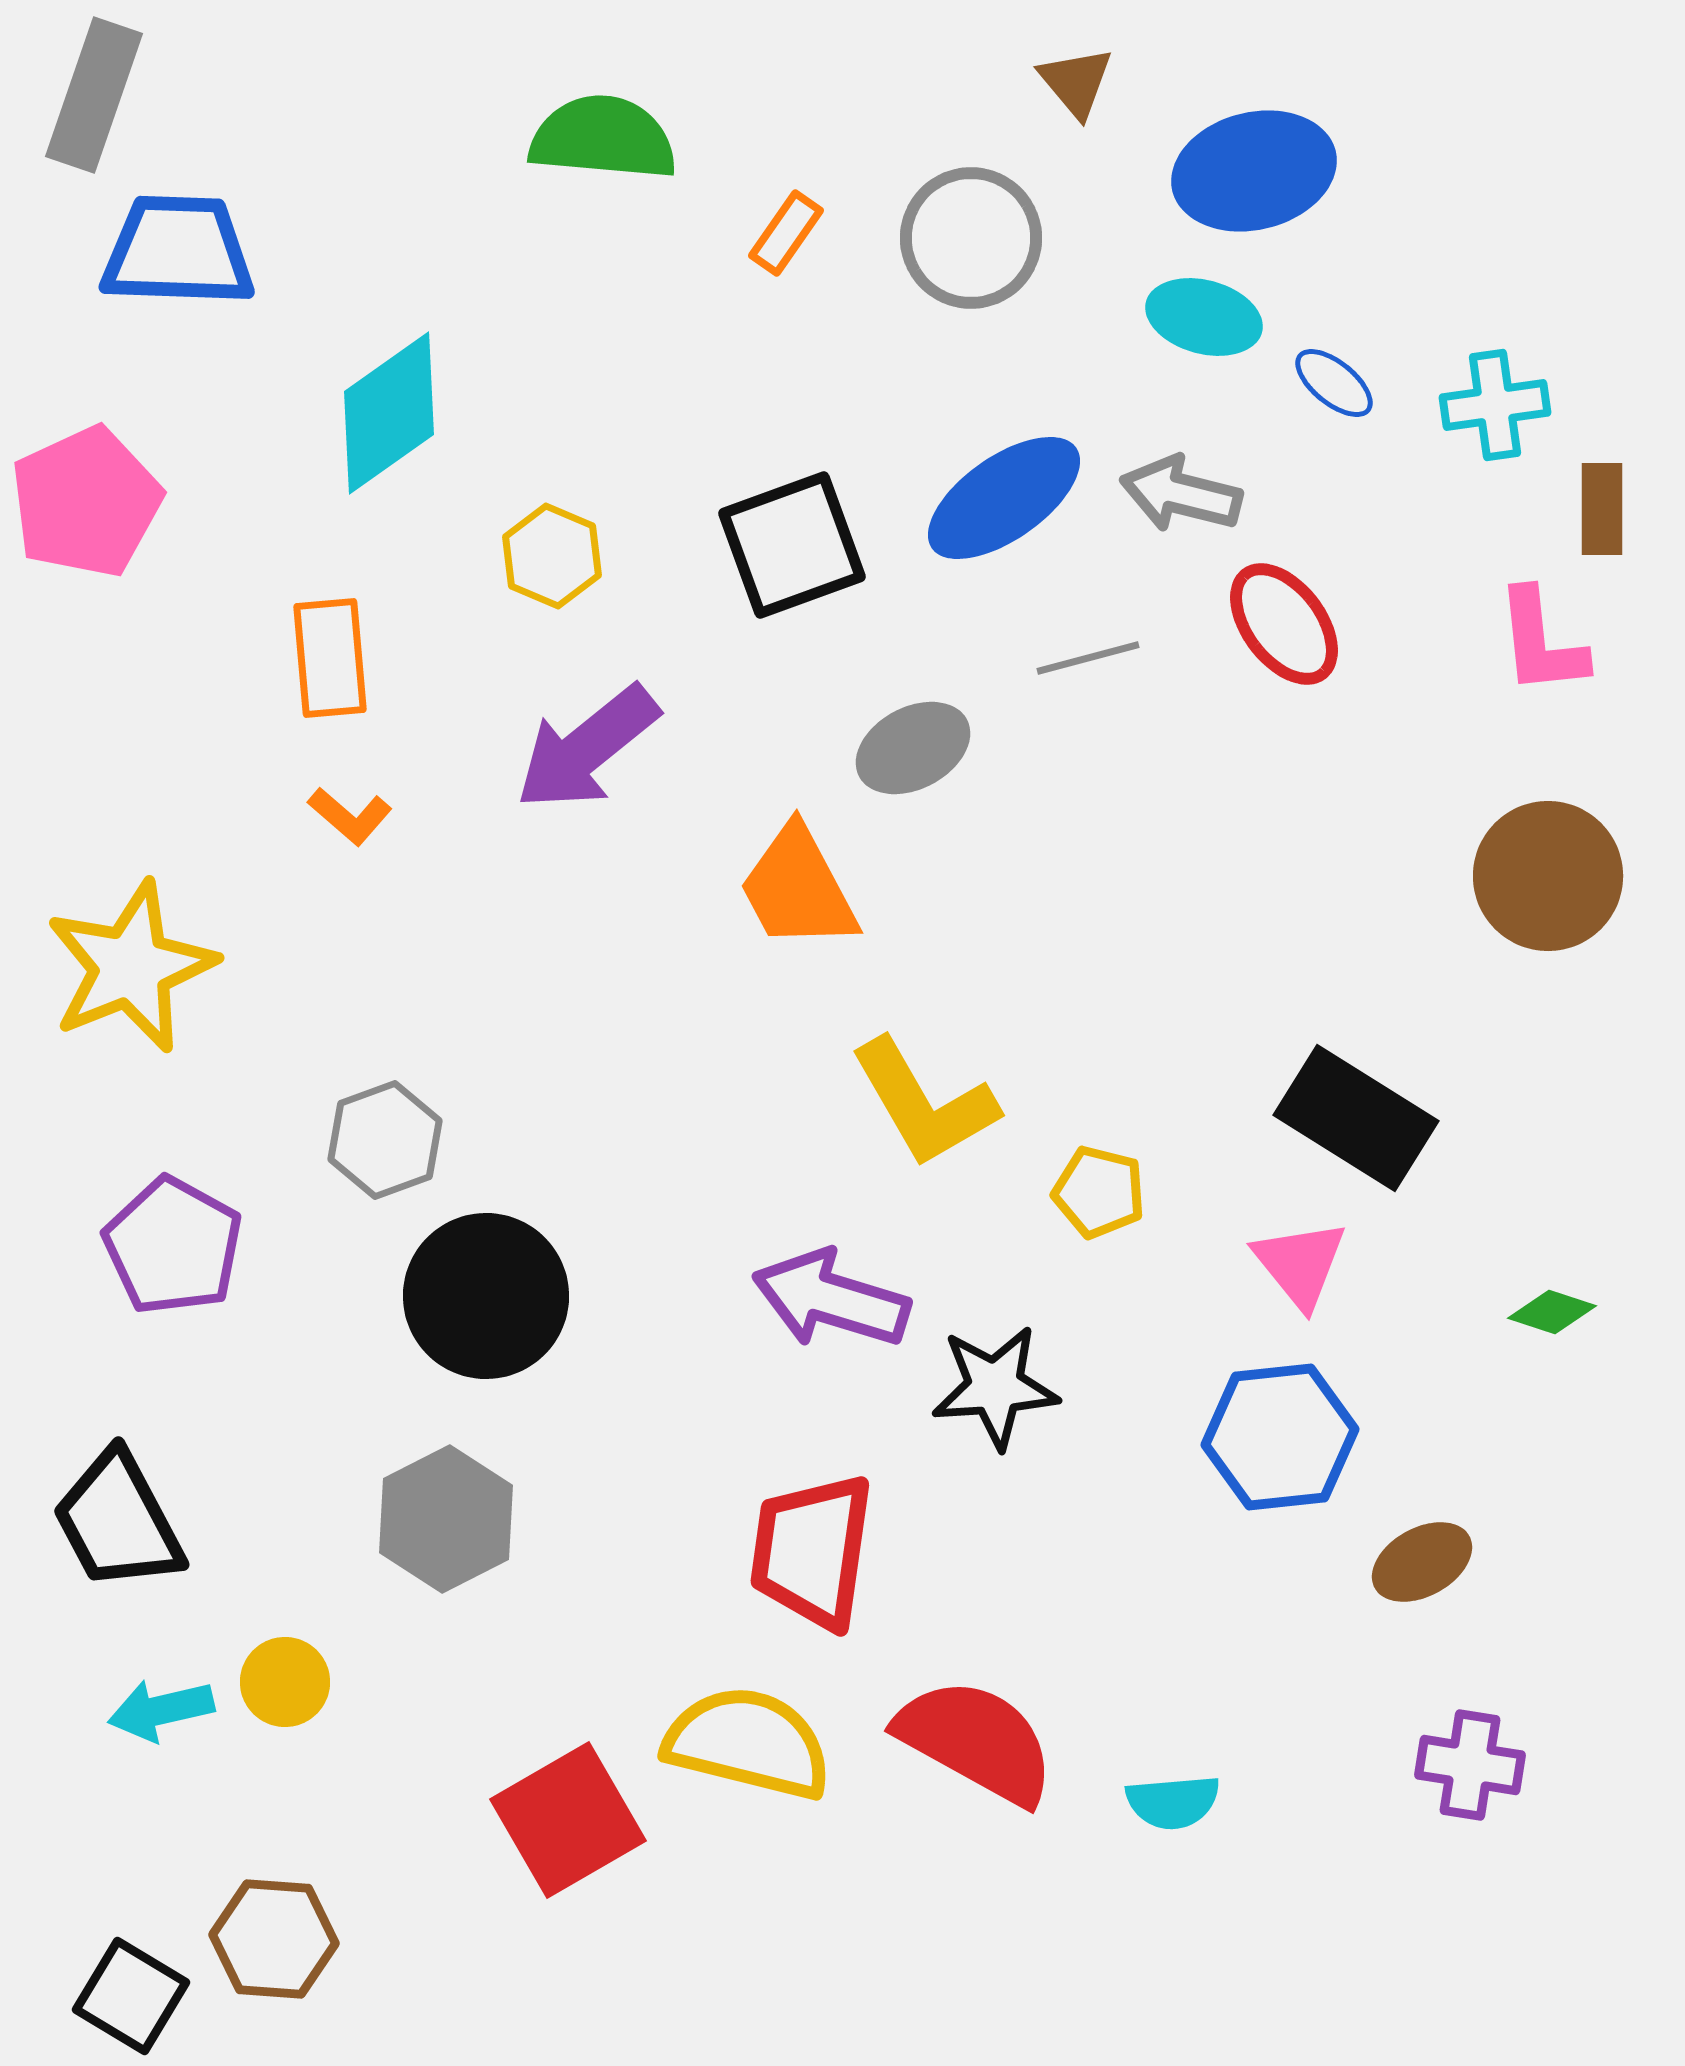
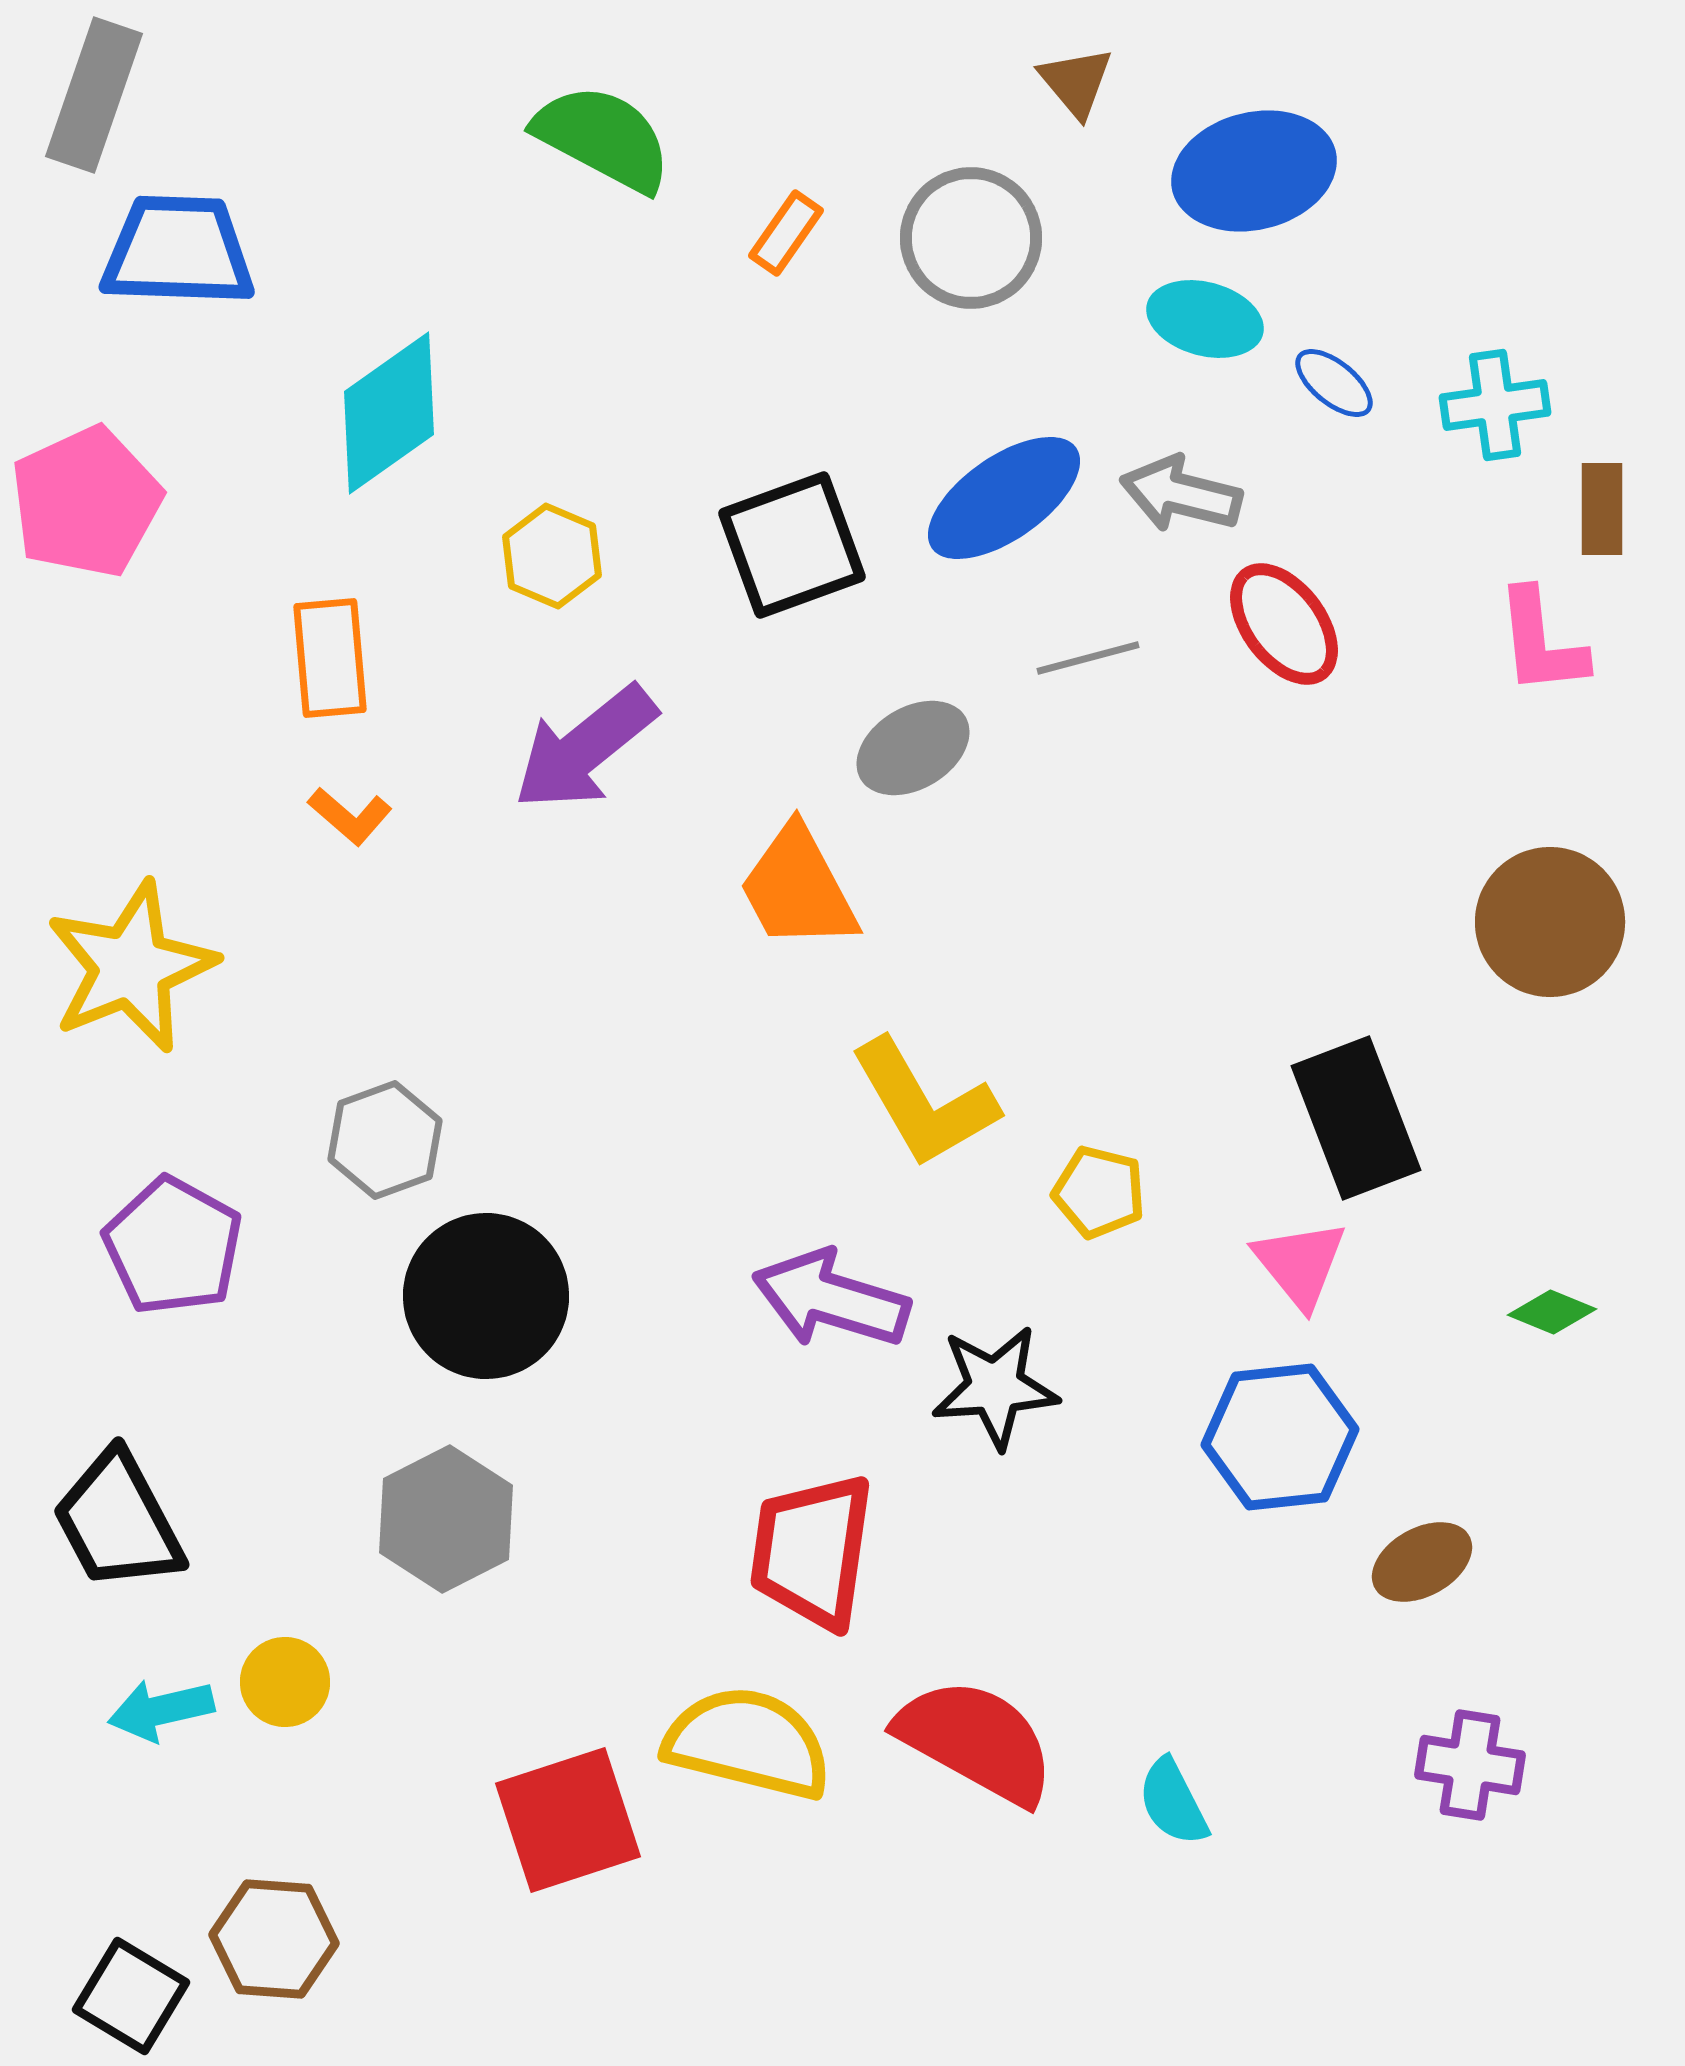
green semicircle at (603, 138): rotated 23 degrees clockwise
cyan ellipse at (1204, 317): moved 1 px right, 2 px down
purple arrow at (587, 748): moved 2 px left
gray ellipse at (913, 748): rotated 3 degrees counterclockwise
brown circle at (1548, 876): moved 2 px right, 46 px down
black rectangle at (1356, 1118): rotated 37 degrees clockwise
green diamond at (1552, 1312): rotated 4 degrees clockwise
cyan semicircle at (1173, 1802): rotated 68 degrees clockwise
red square at (568, 1820): rotated 12 degrees clockwise
